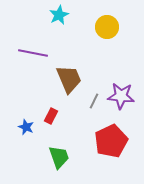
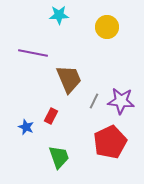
cyan star: rotated 24 degrees clockwise
purple star: moved 5 px down
red pentagon: moved 1 px left, 1 px down
